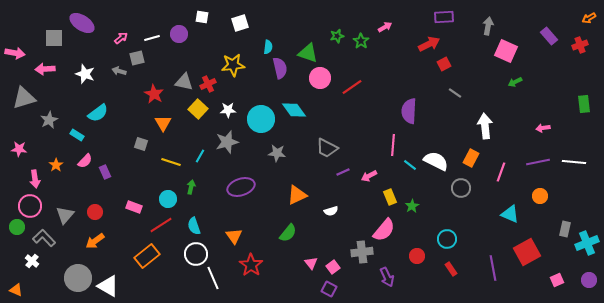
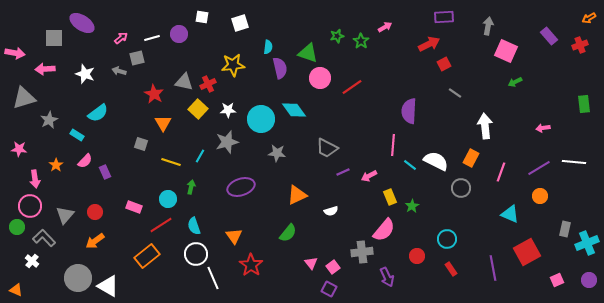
purple line at (538, 162): moved 1 px right, 6 px down; rotated 20 degrees counterclockwise
